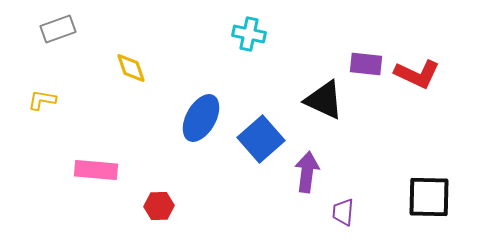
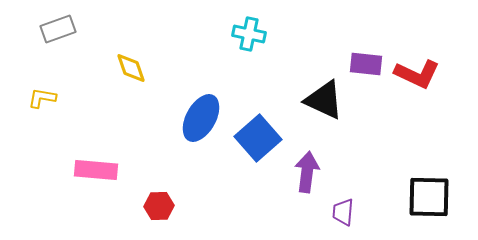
yellow L-shape: moved 2 px up
blue square: moved 3 px left, 1 px up
